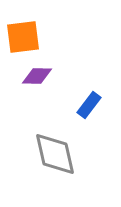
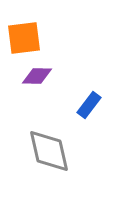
orange square: moved 1 px right, 1 px down
gray diamond: moved 6 px left, 3 px up
